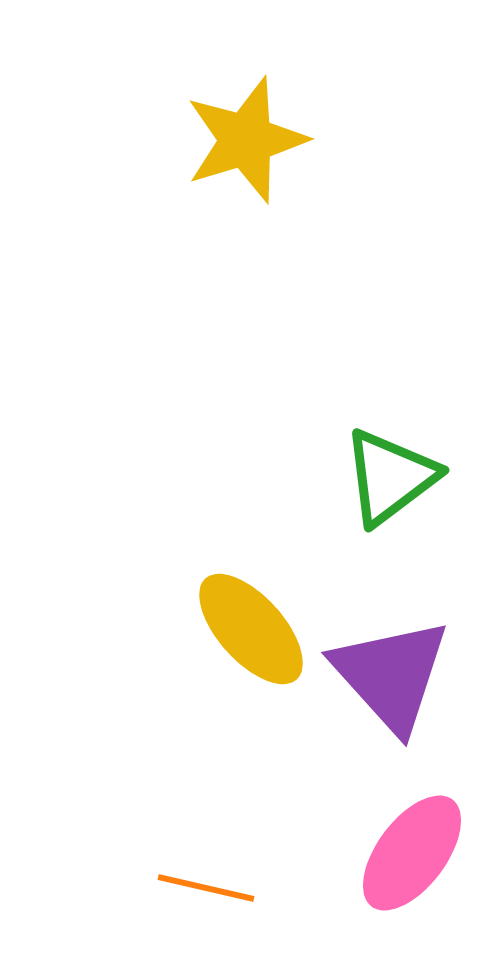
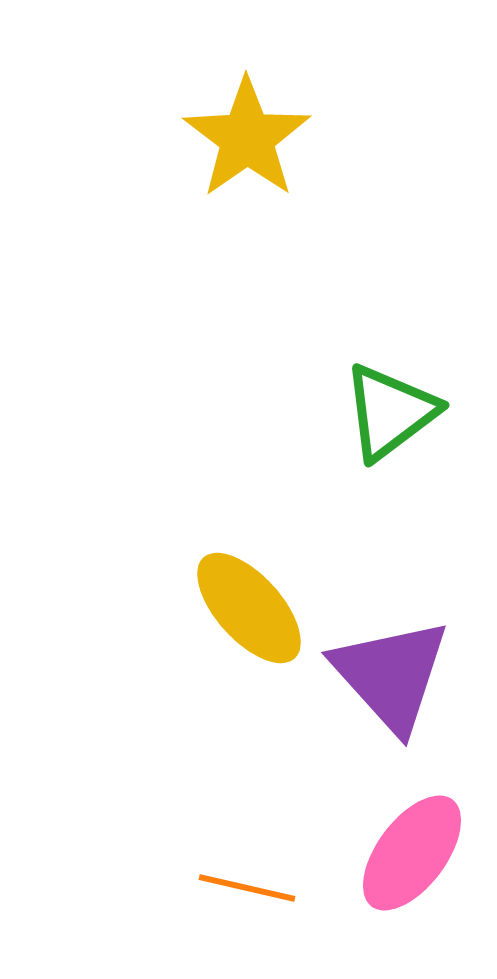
yellow star: moved 1 px right, 2 px up; rotated 18 degrees counterclockwise
green triangle: moved 65 px up
yellow ellipse: moved 2 px left, 21 px up
orange line: moved 41 px right
